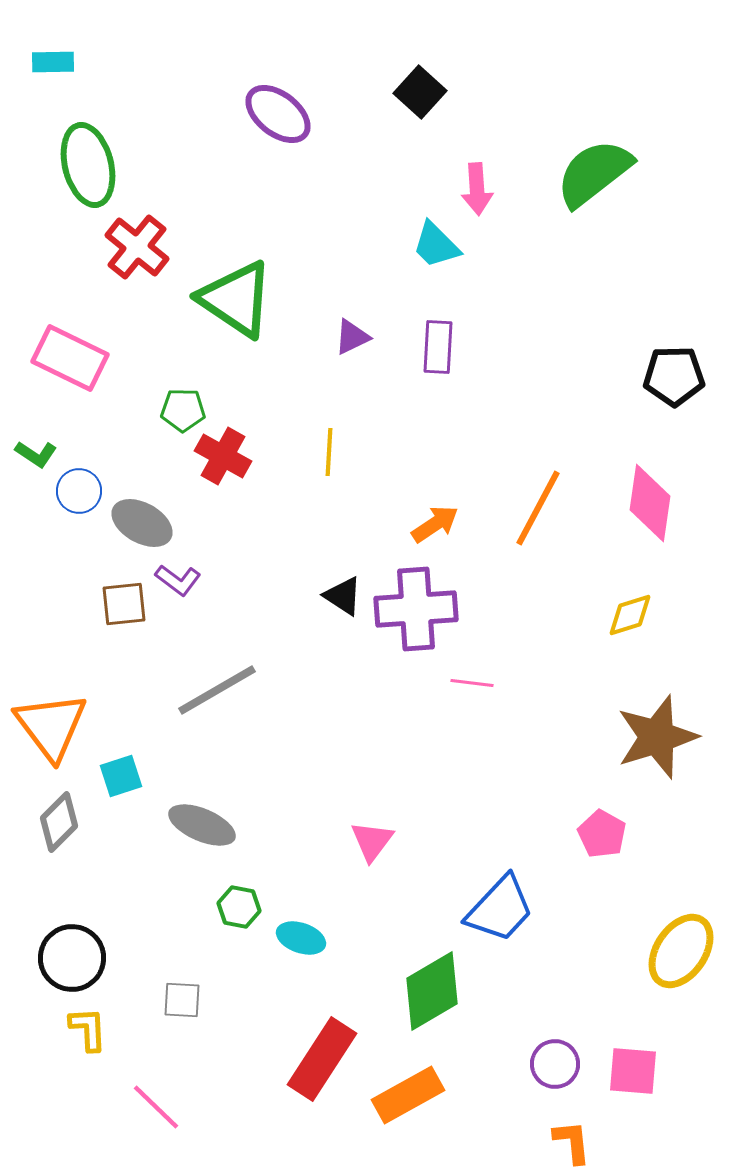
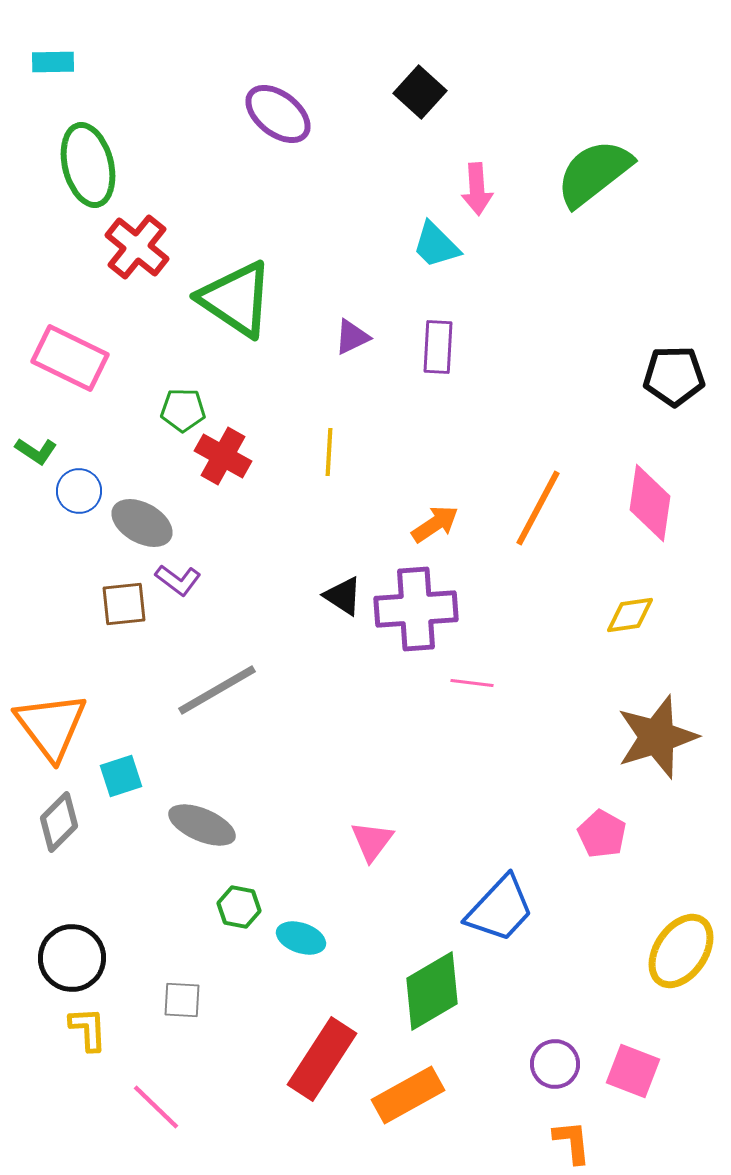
green L-shape at (36, 454): moved 3 px up
yellow diamond at (630, 615): rotated 9 degrees clockwise
pink square at (633, 1071): rotated 16 degrees clockwise
